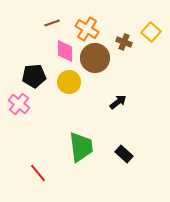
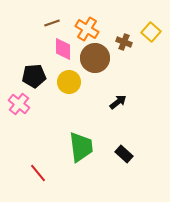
pink diamond: moved 2 px left, 2 px up
